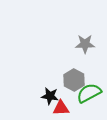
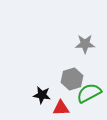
gray hexagon: moved 2 px left, 1 px up; rotated 15 degrees clockwise
black star: moved 8 px left, 1 px up
